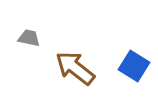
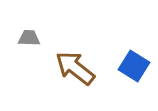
gray trapezoid: rotated 10 degrees counterclockwise
